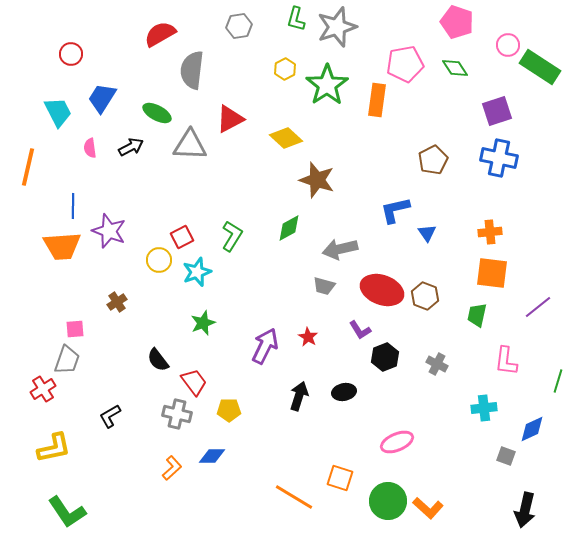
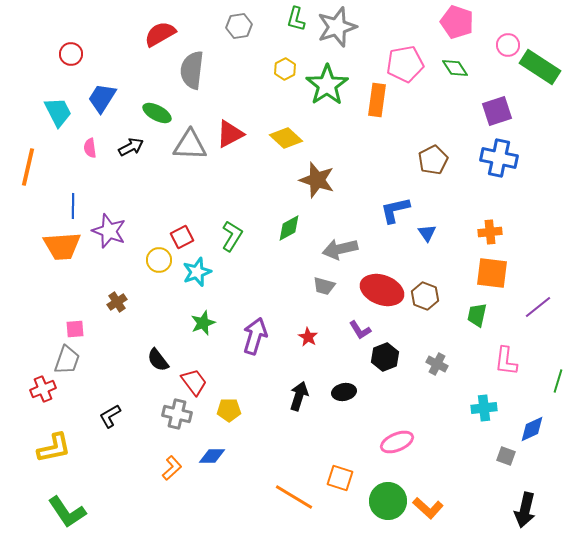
red triangle at (230, 119): moved 15 px down
purple arrow at (265, 346): moved 10 px left, 10 px up; rotated 9 degrees counterclockwise
red cross at (43, 389): rotated 10 degrees clockwise
